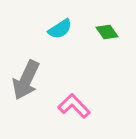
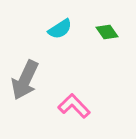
gray arrow: moved 1 px left
